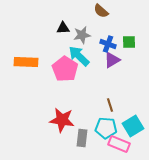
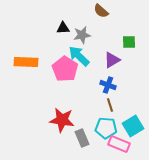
blue cross: moved 41 px down
gray rectangle: rotated 30 degrees counterclockwise
